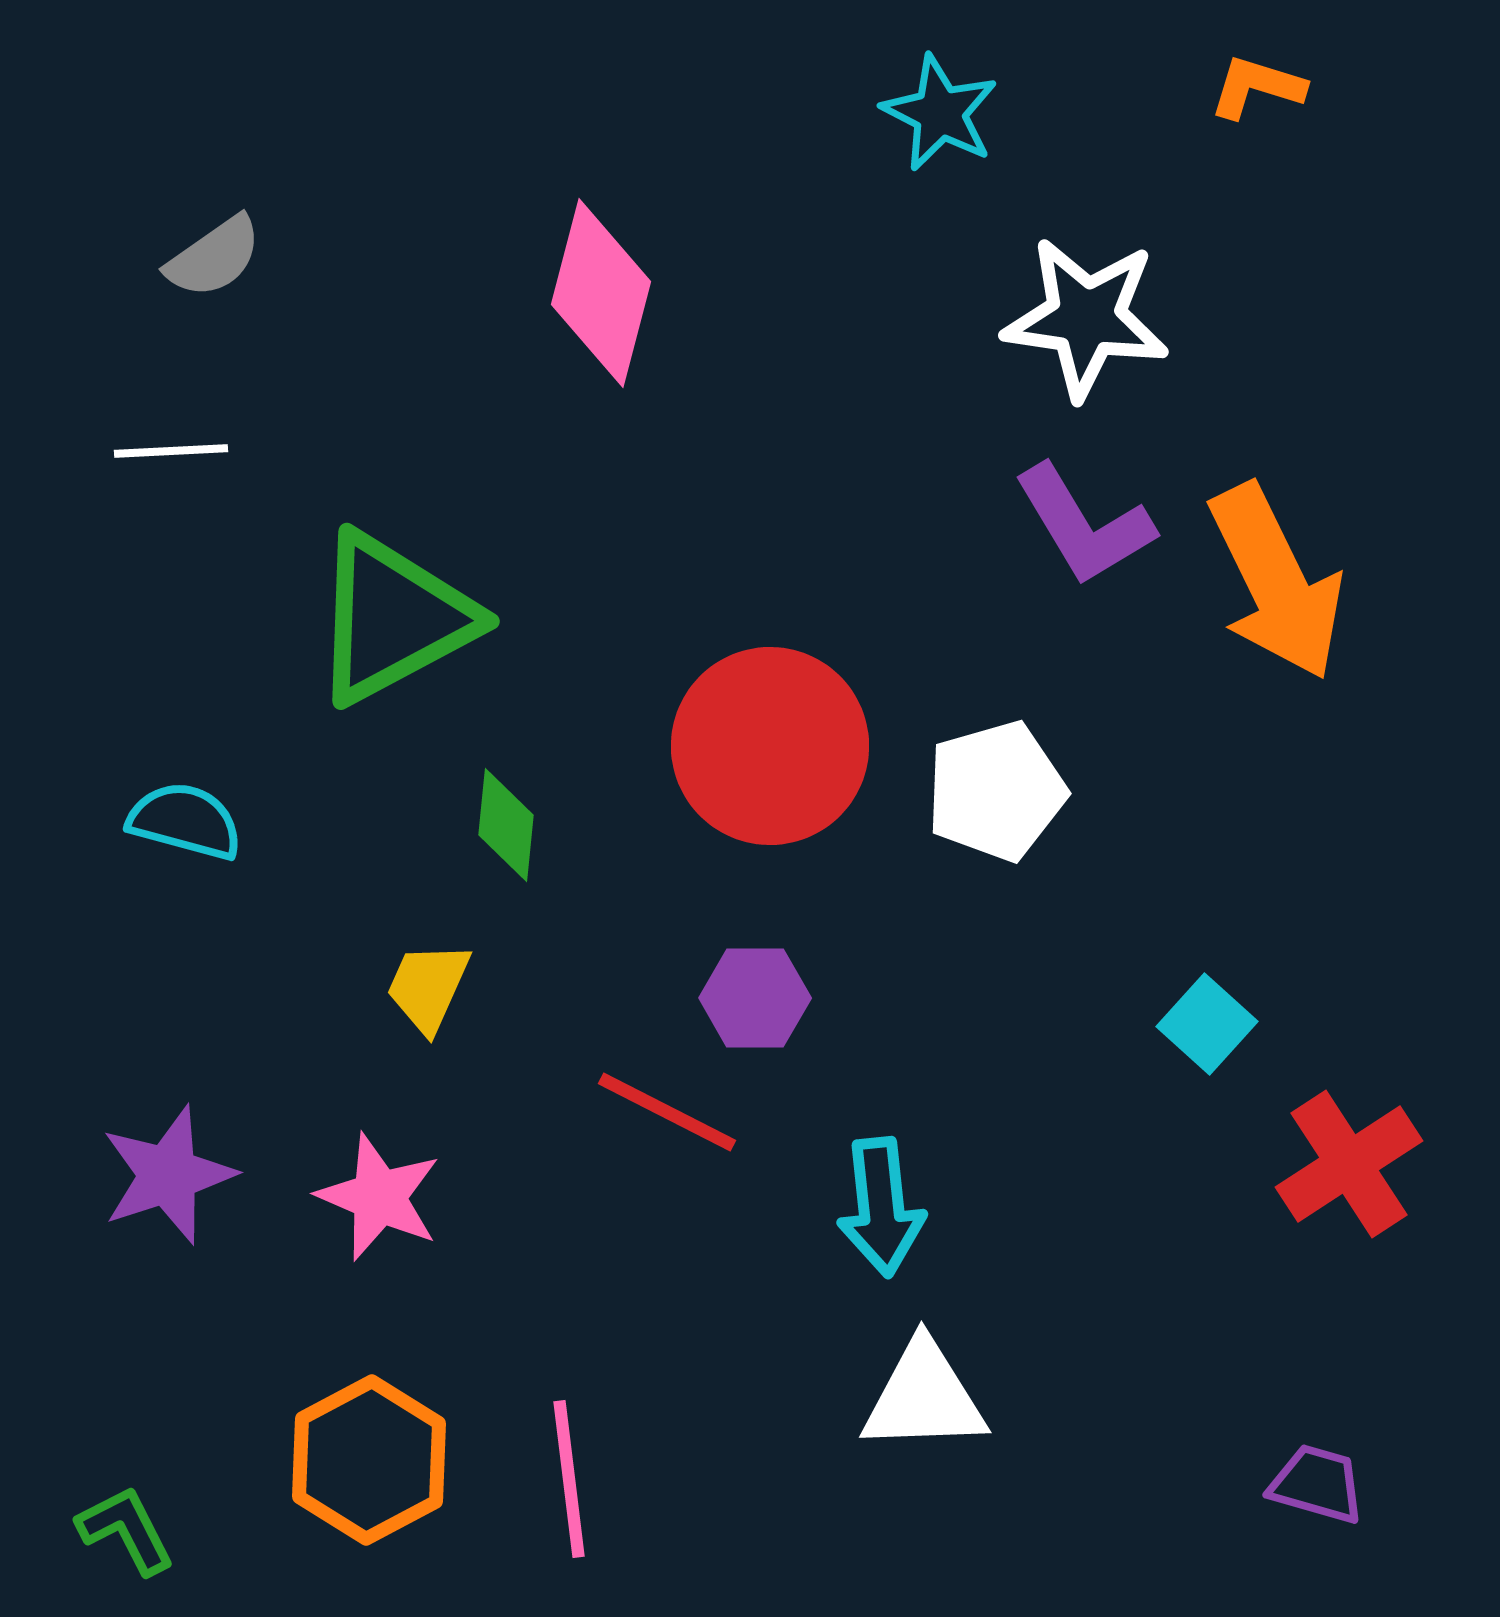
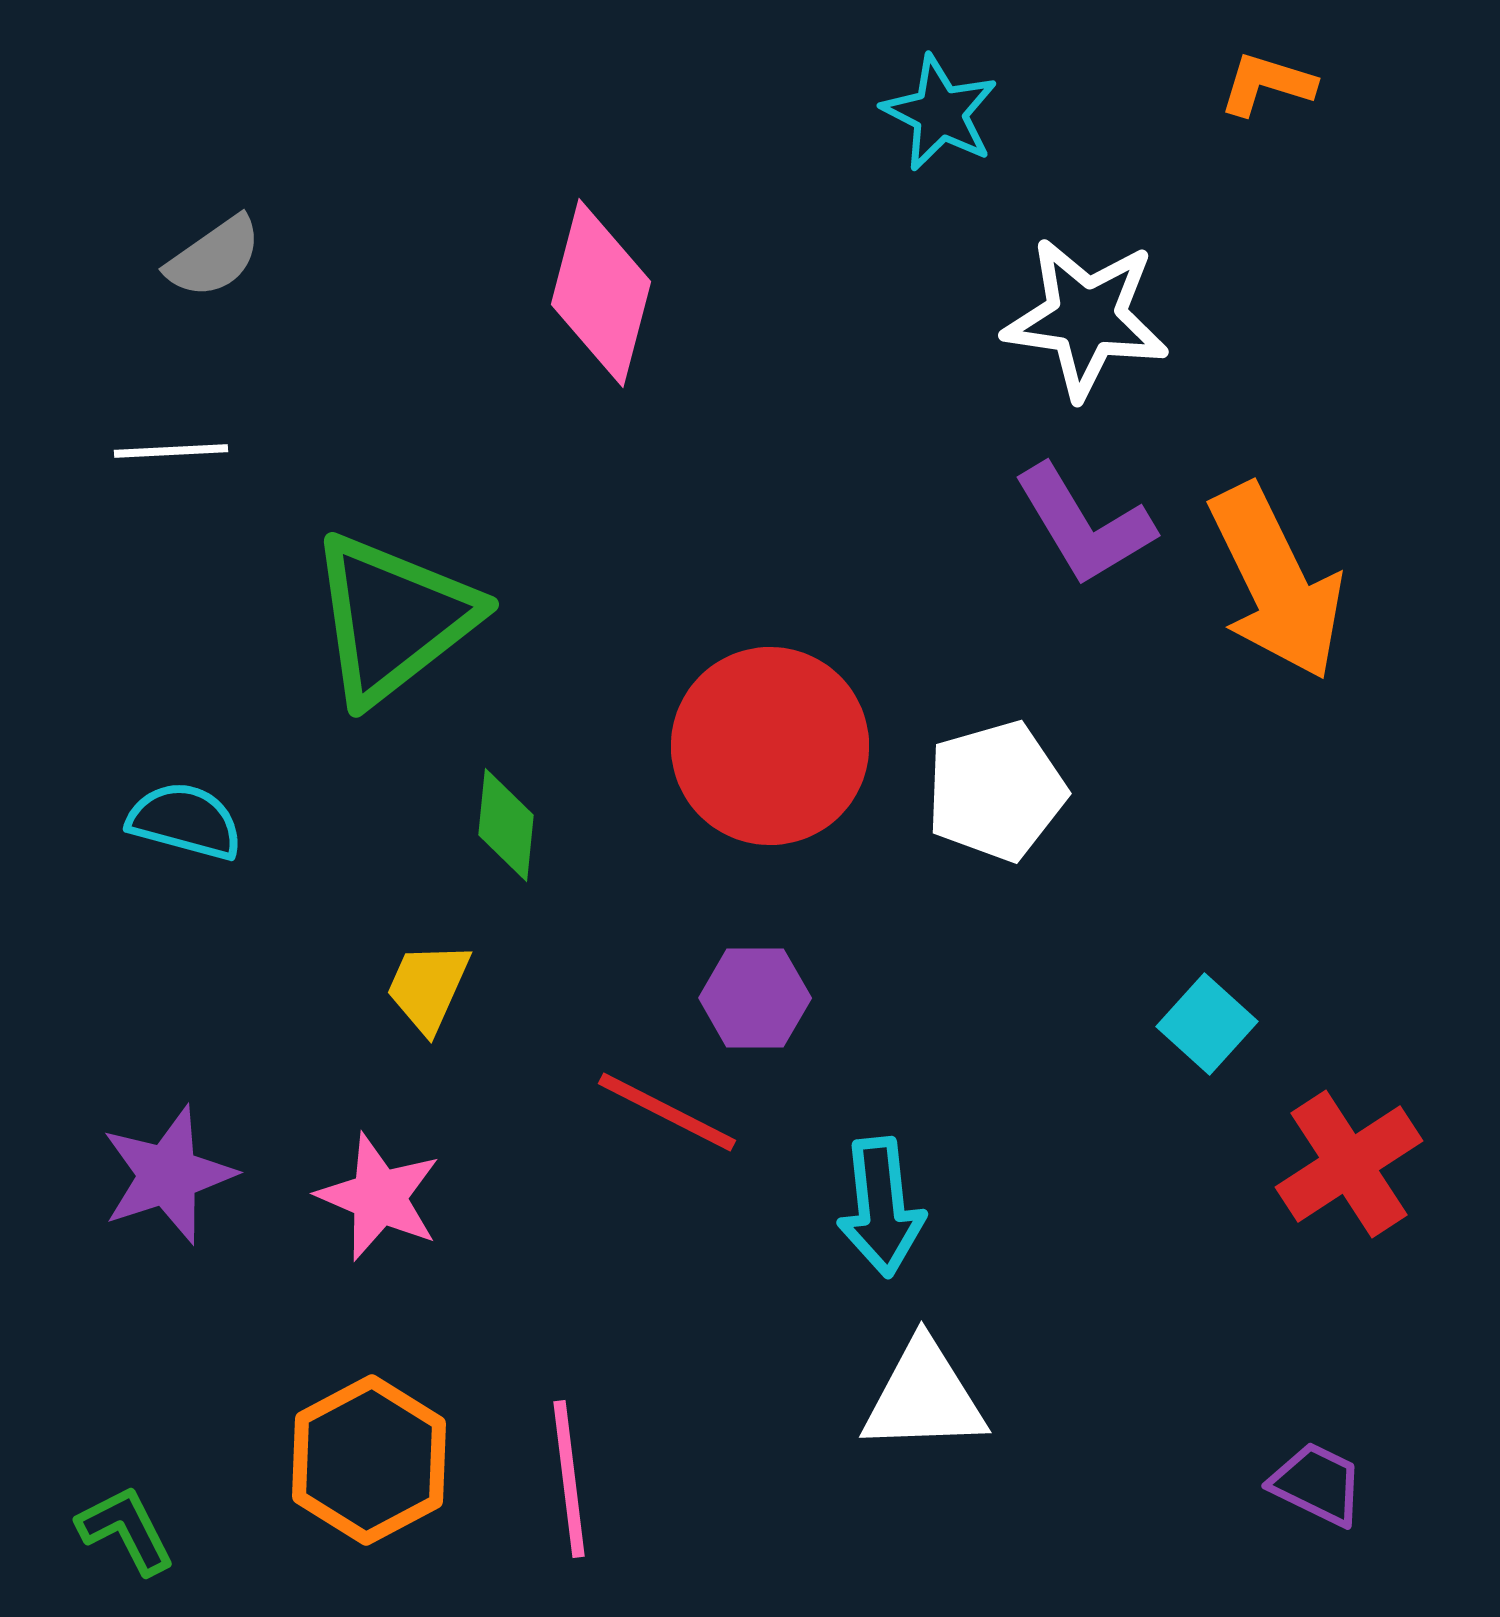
orange L-shape: moved 10 px right, 3 px up
green triangle: rotated 10 degrees counterclockwise
purple trapezoid: rotated 10 degrees clockwise
